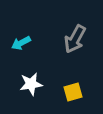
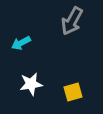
gray arrow: moved 3 px left, 18 px up
